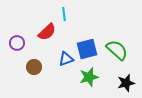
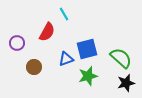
cyan line: rotated 24 degrees counterclockwise
red semicircle: rotated 18 degrees counterclockwise
green semicircle: moved 4 px right, 8 px down
green star: moved 1 px left, 1 px up
